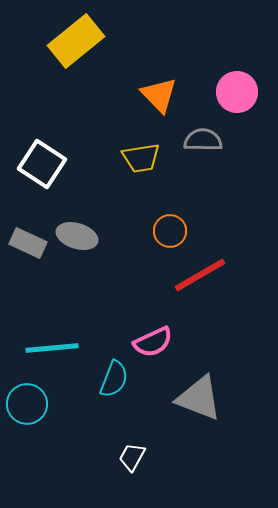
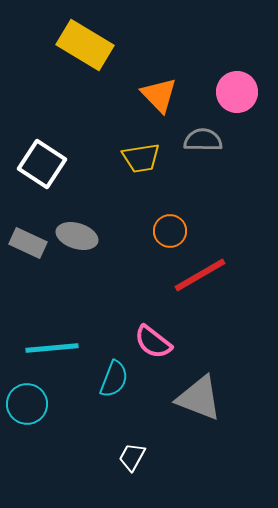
yellow rectangle: moved 9 px right, 4 px down; rotated 70 degrees clockwise
pink semicircle: rotated 63 degrees clockwise
